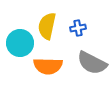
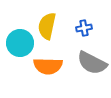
blue cross: moved 6 px right
